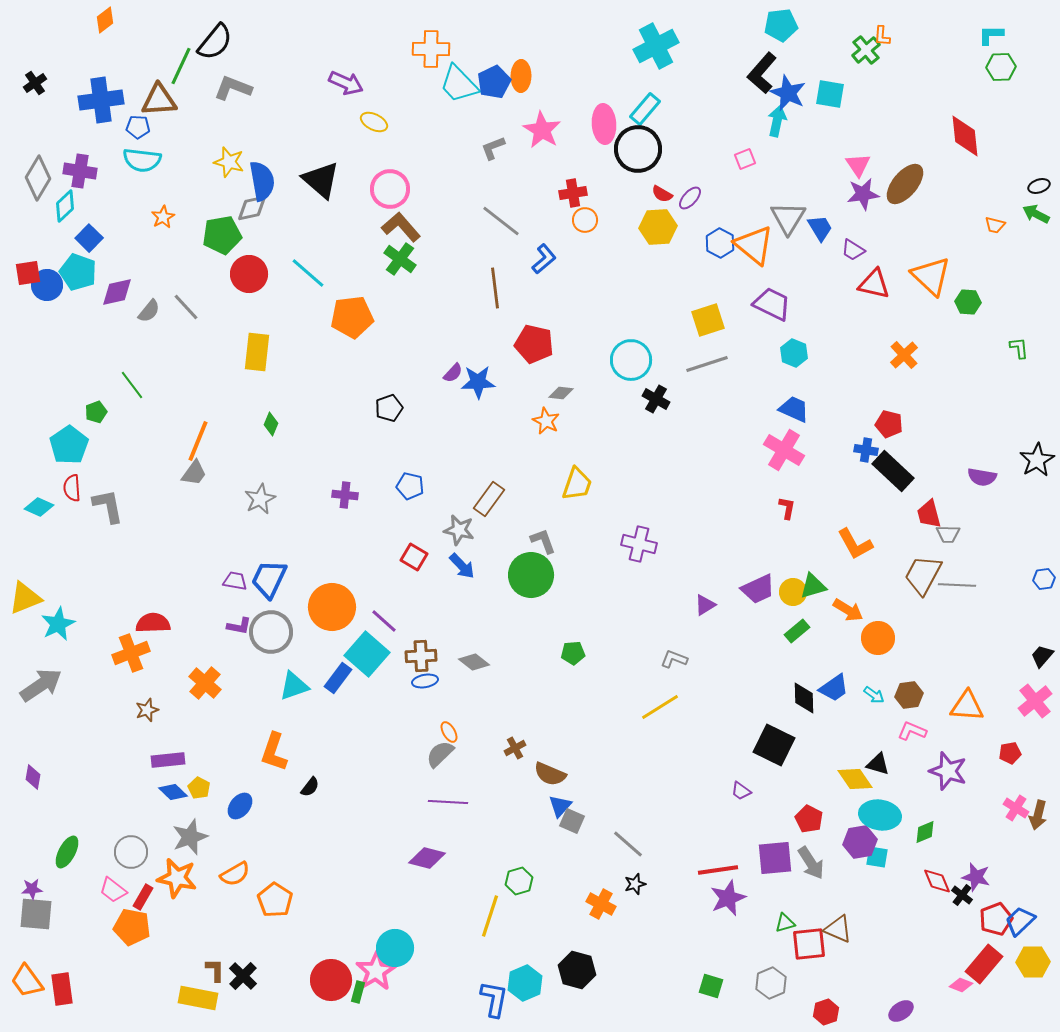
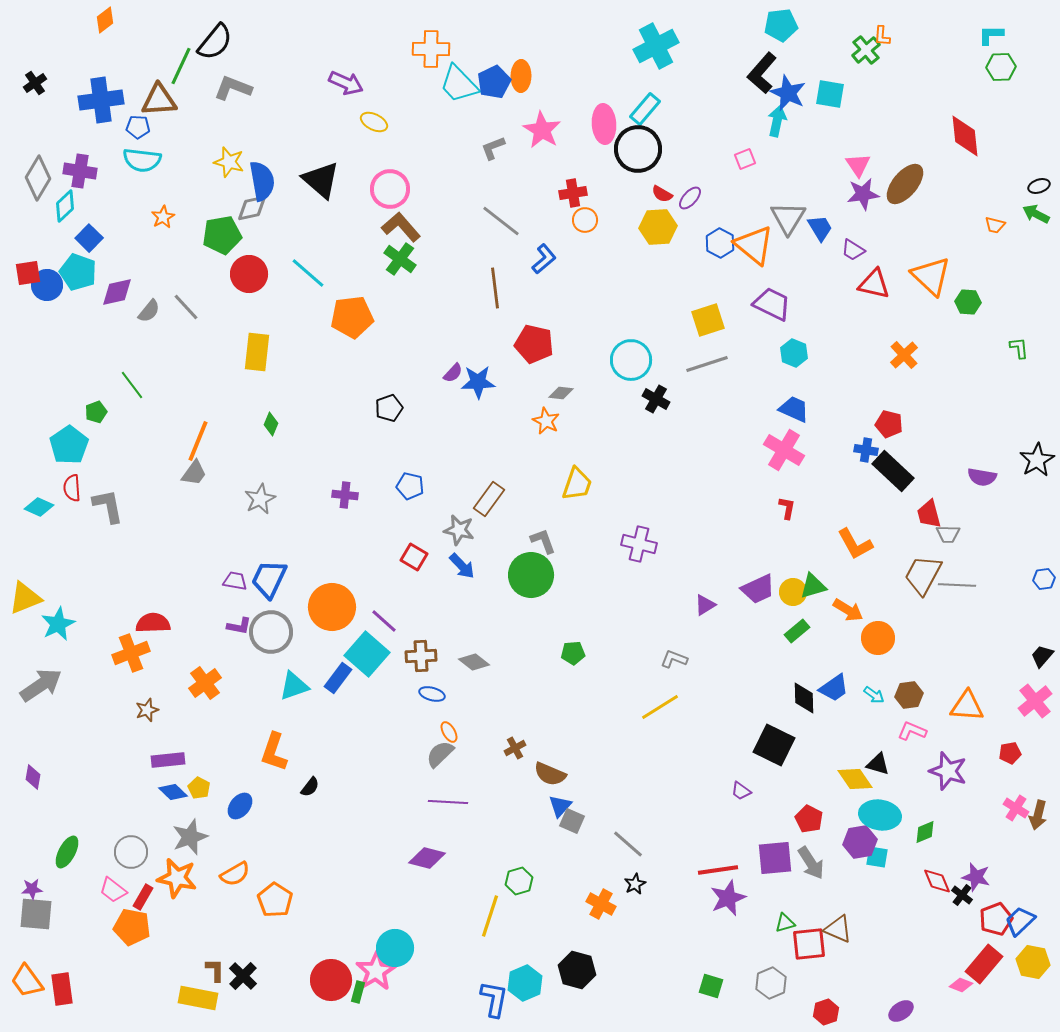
blue ellipse at (425, 681): moved 7 px right, 13 px down; rotated 25 degrees clockwise
orange cross at (205, 683): rotated 12 degrees clockwise
black star at (635, 884): rotated 10 degrees counterclockwise
yellow hexagon at (1033, 962): rotated 12 degrees clockwise
